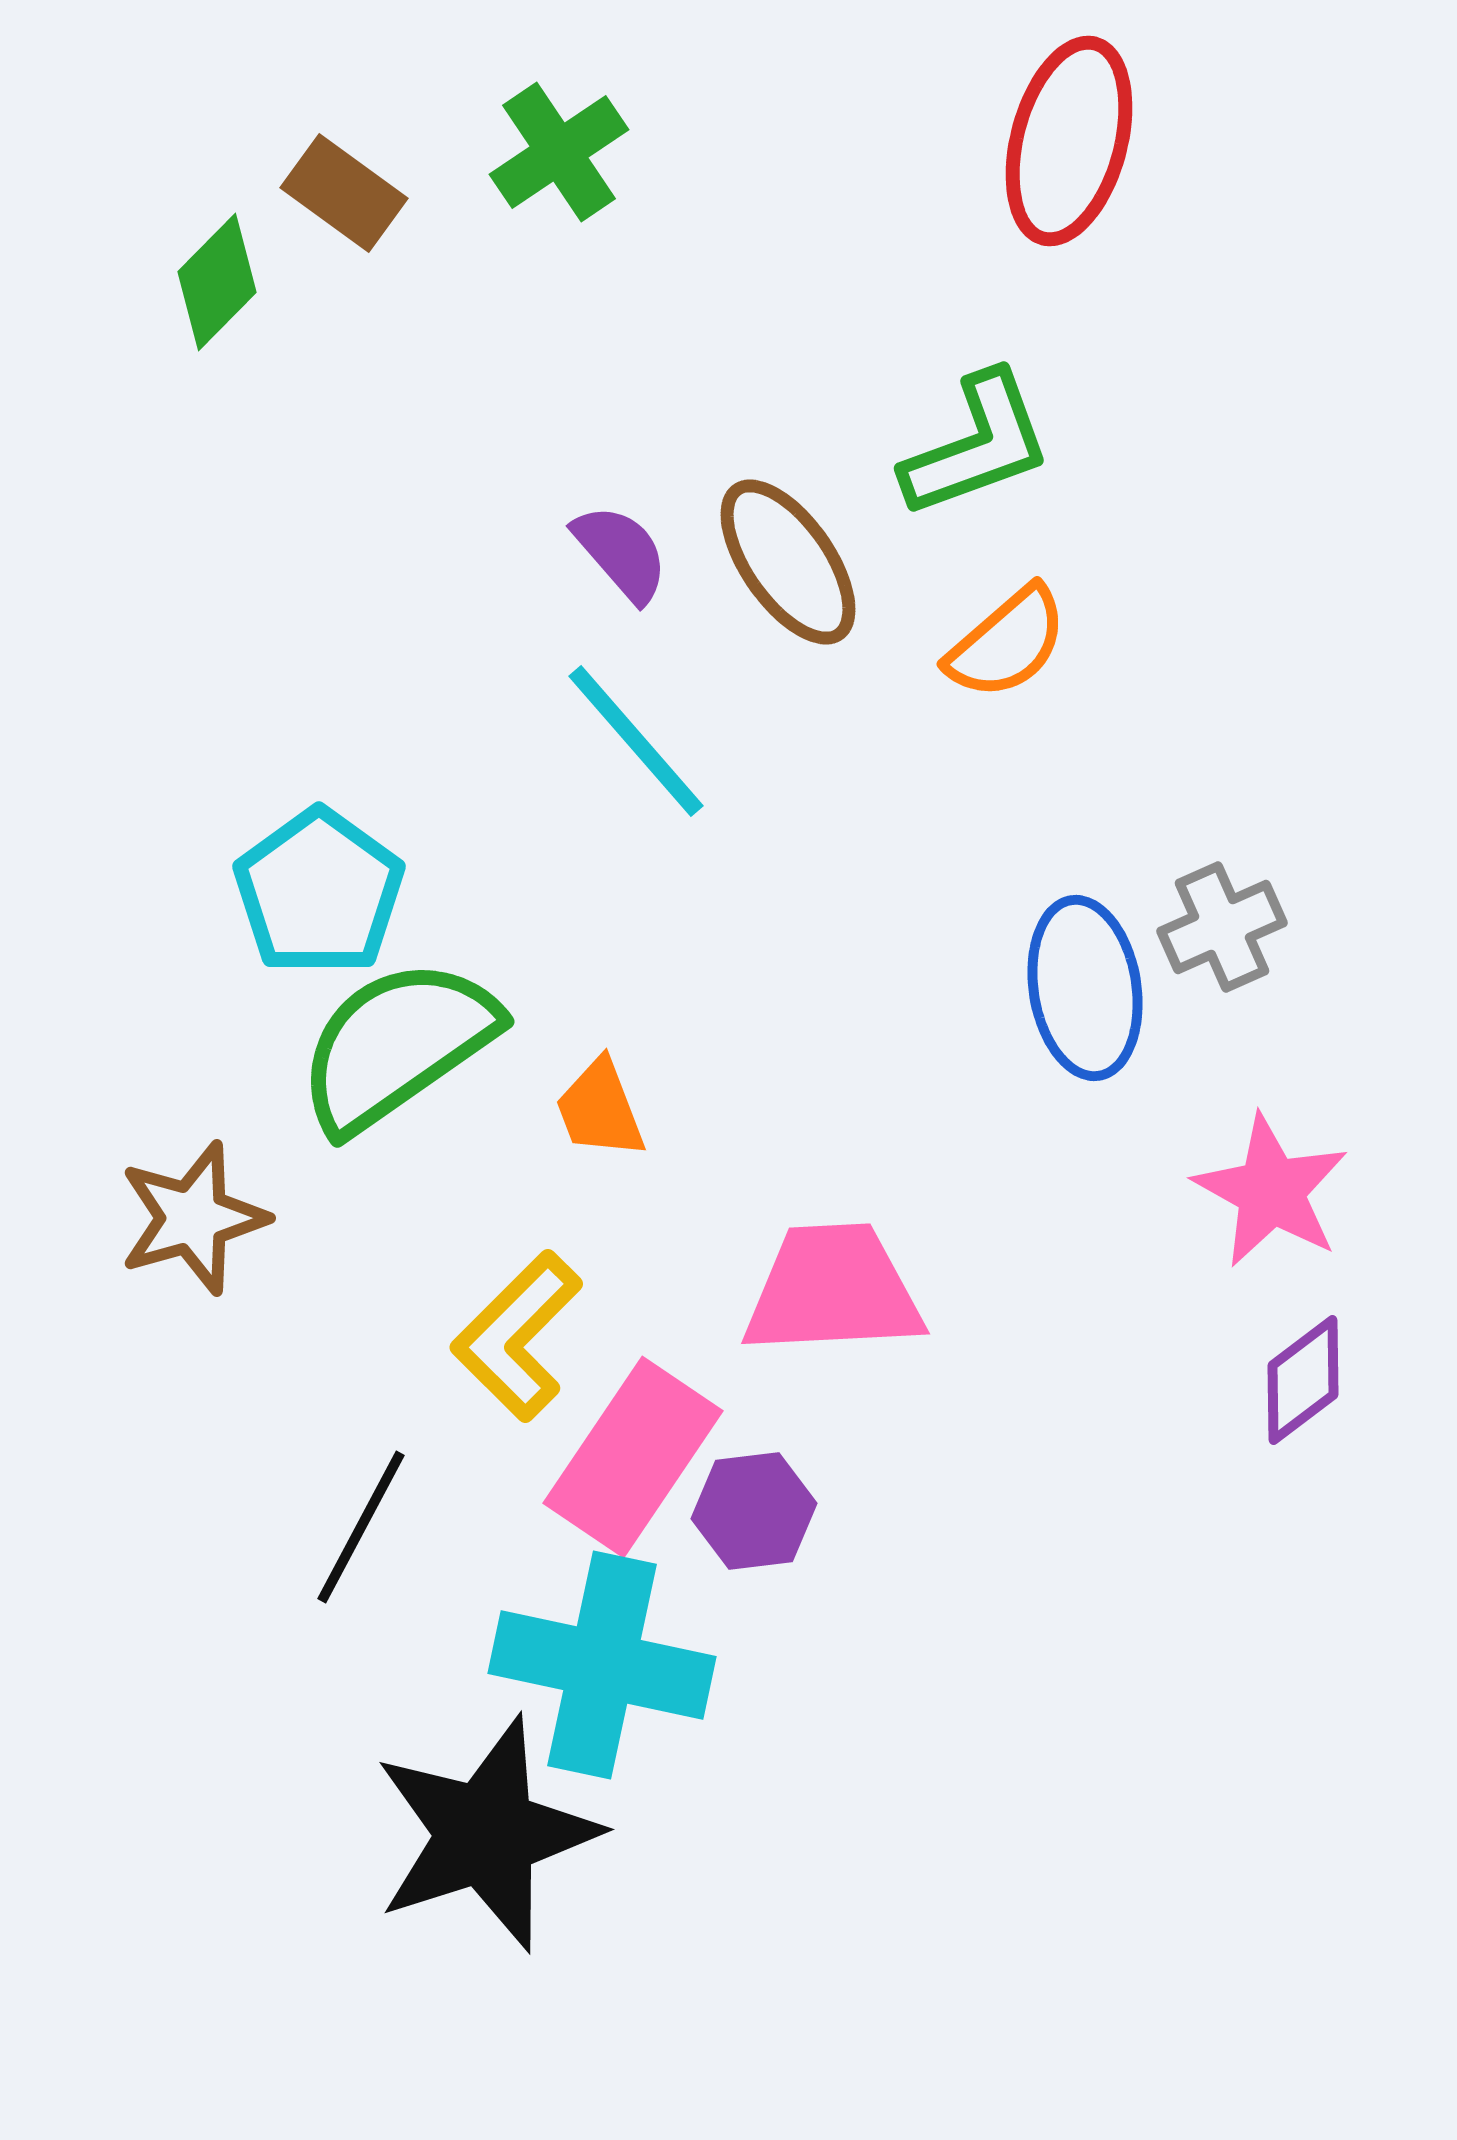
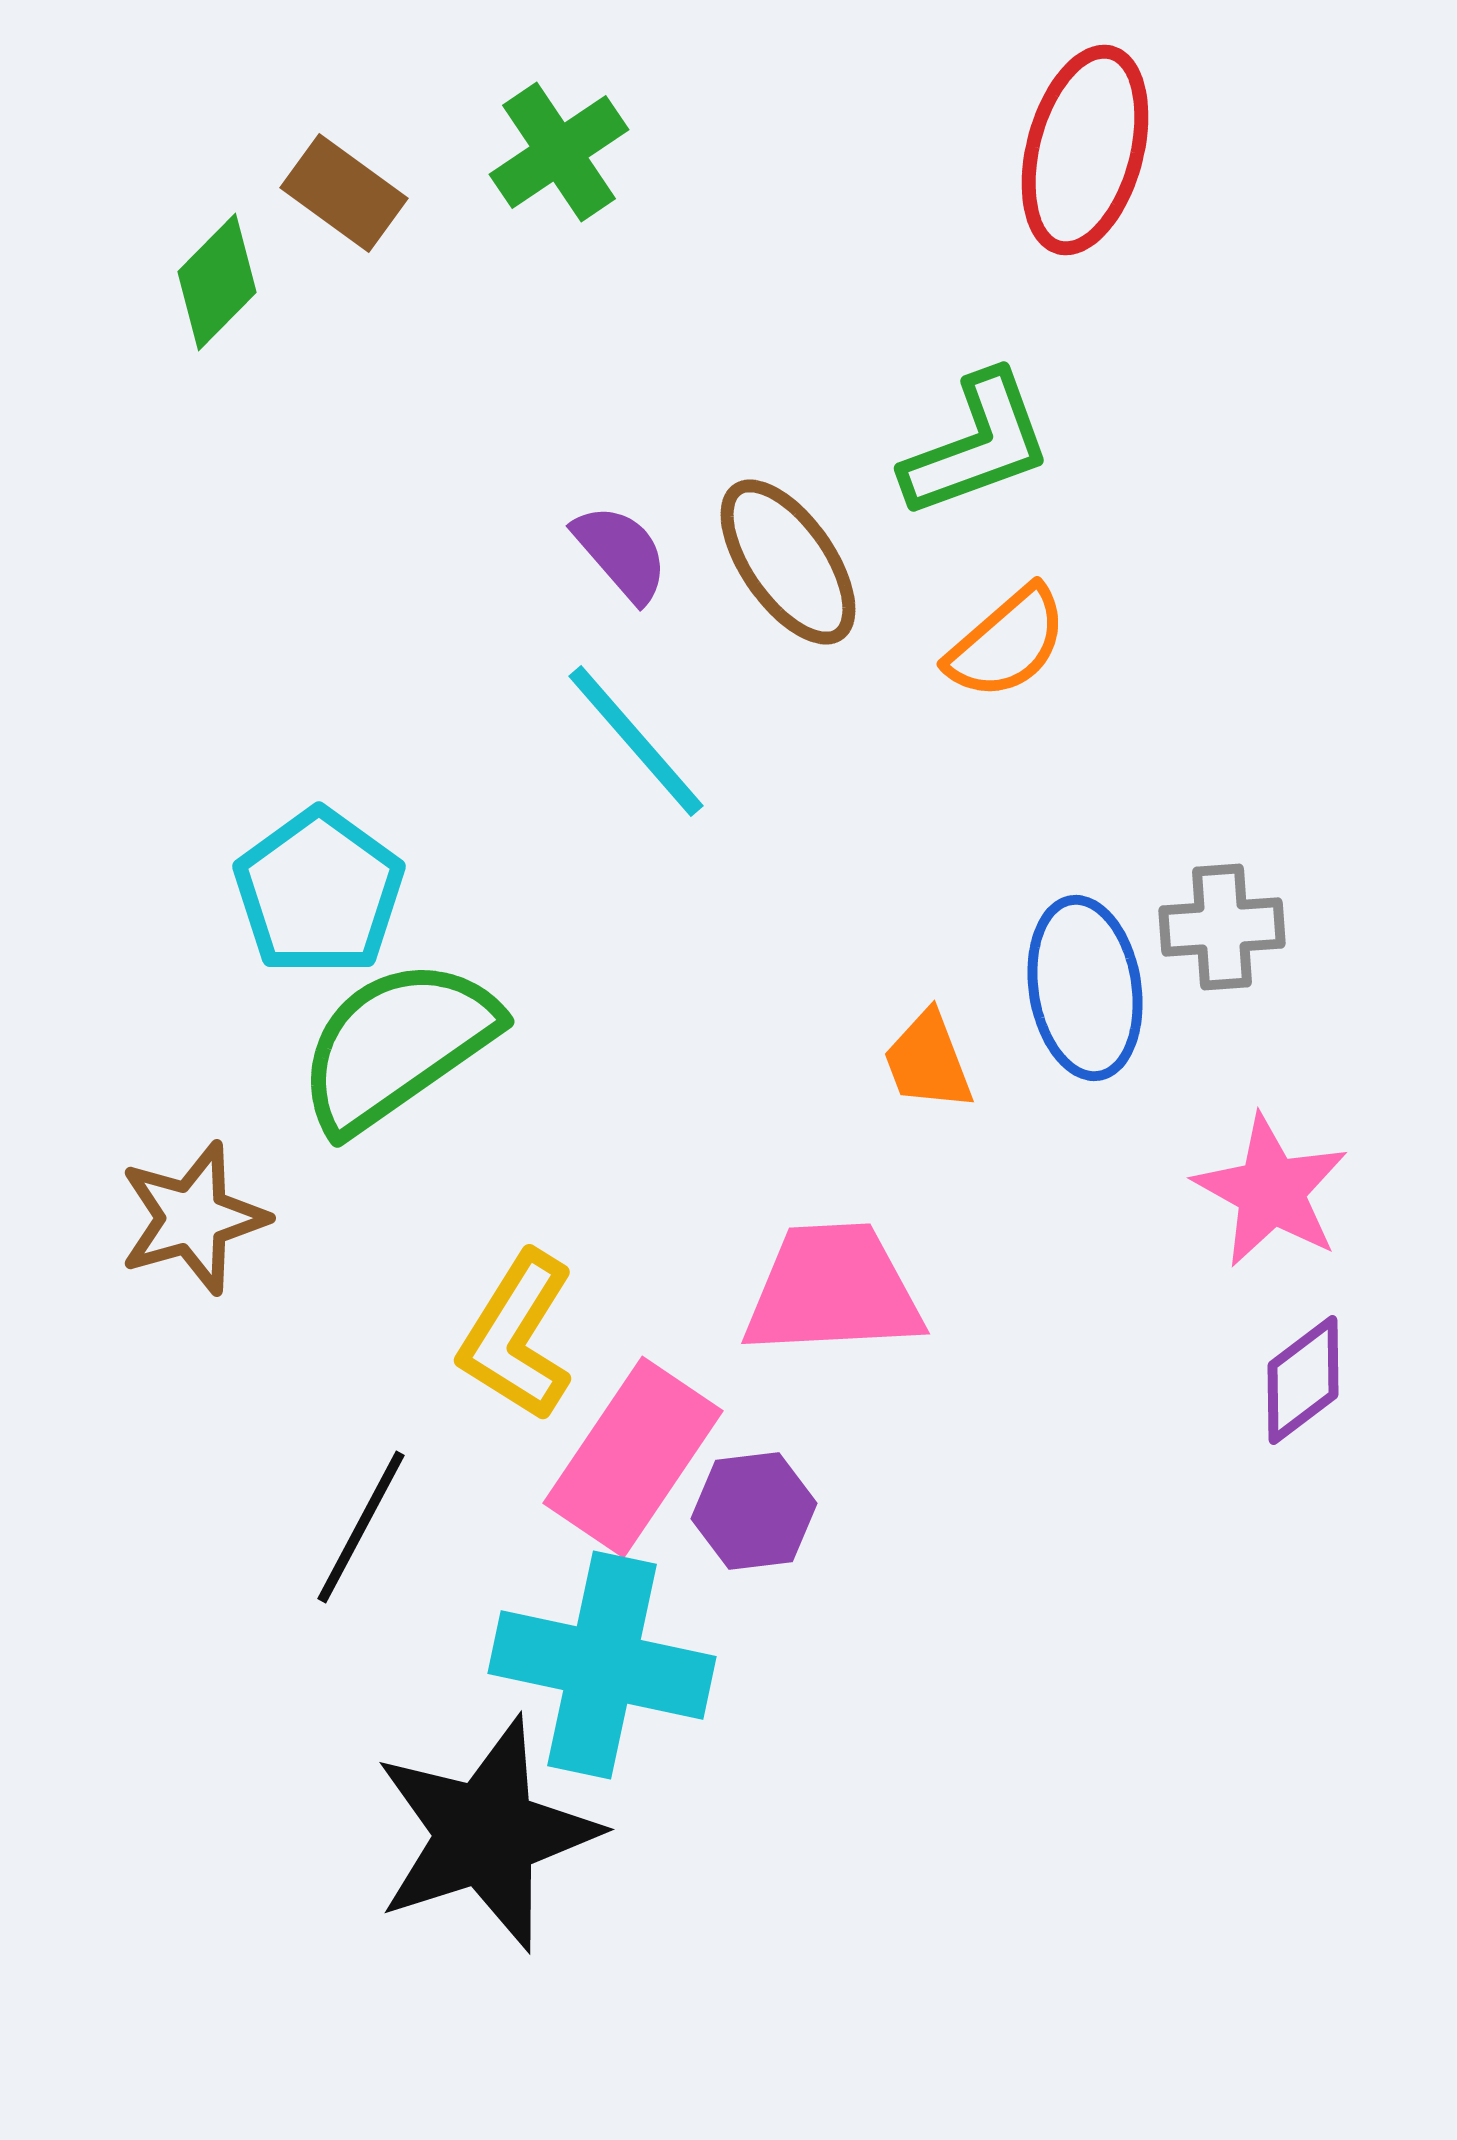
red ellipse: moved 16 px right, 9 px down
gray cross: rotated 20 degrees clockwise
orange trapezoid: moved 328 px right, 48 px up
yellow L-shape: rotated 13 degrees counterclockwise
